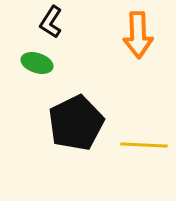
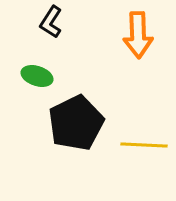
green ellipse: moved 13 px down
